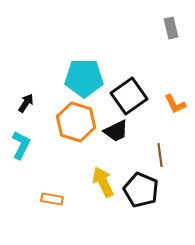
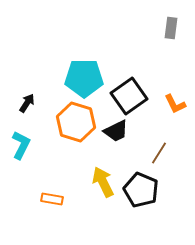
gray rectangle: rotated 20 degrees clockwise
black arrow: moved 1 px right
brown line: moved 1 px left, 2 px up; rotated 40 degrees clockwise
